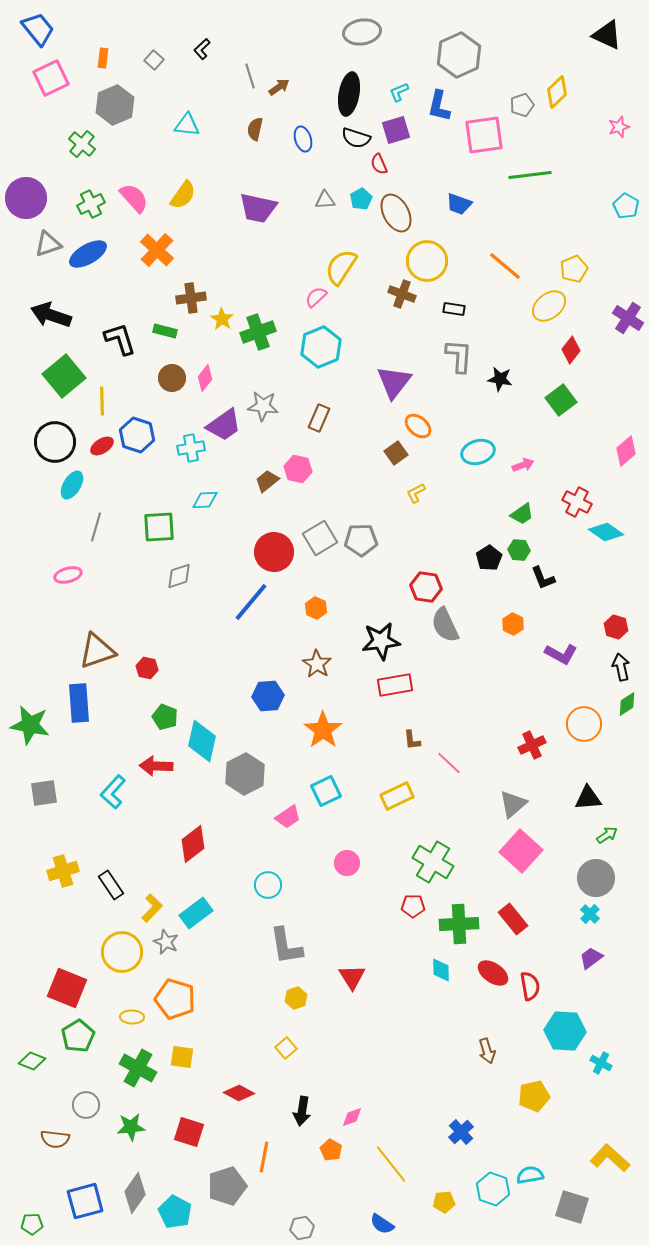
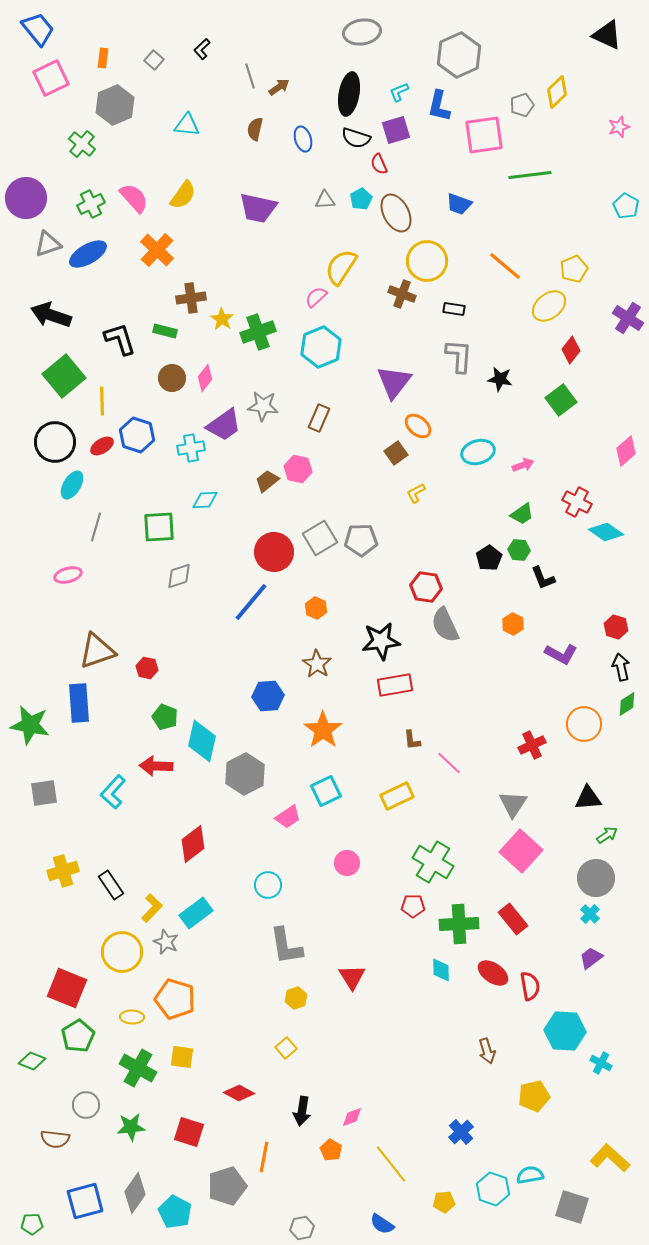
gray triangle at (513, 804): rotated 16 degrees counterclockwise
